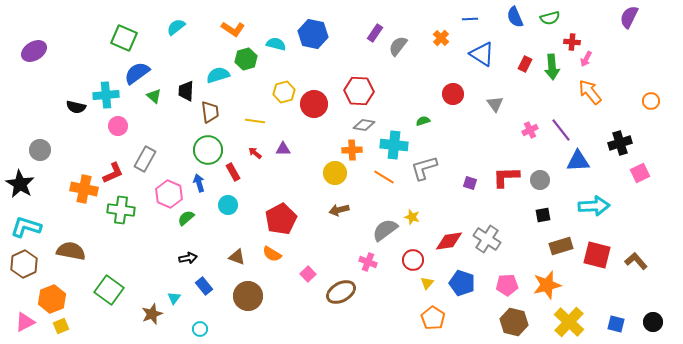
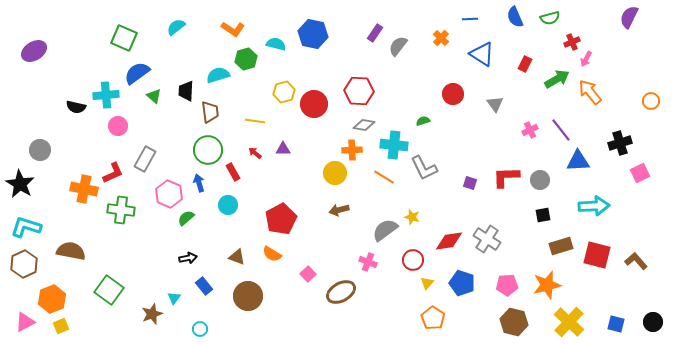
red cross at (572, 42): rotated 28 degrees counterclockwise
green arrow at (552, 67): moved 5 px right, 12 px down; rotated 115 degrees counterclockwise
gray L-shape at (424, 168): rotated 100 degrees counterclockwise
